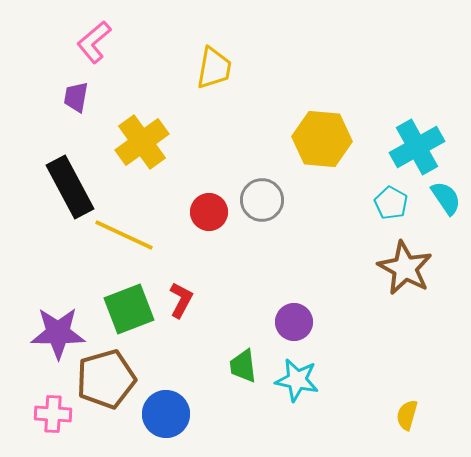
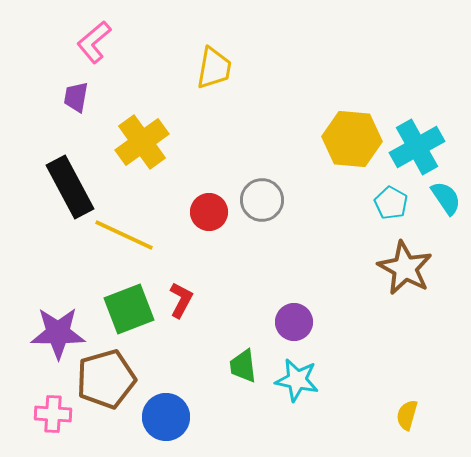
yellow hexagon: moved 30 px right
blue circle: moved 3 px down
